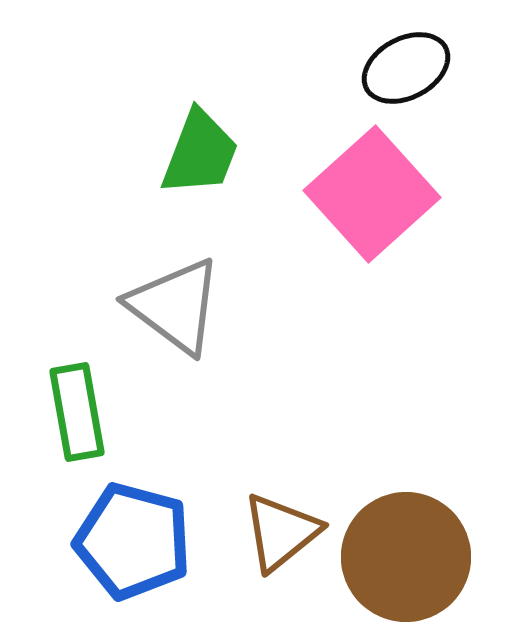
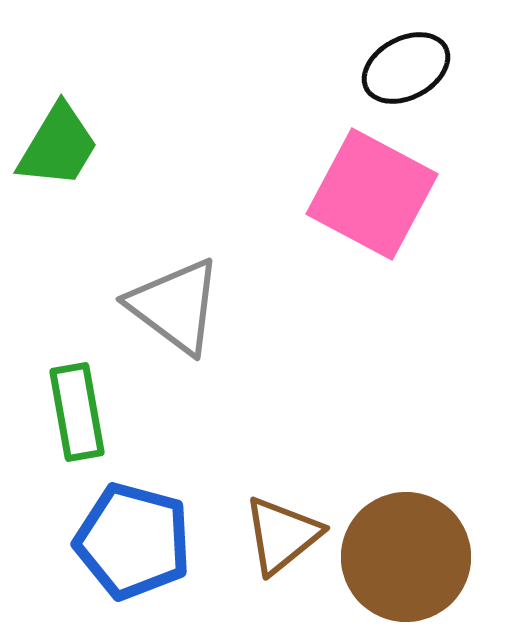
green trapezoid: moved 142 px left, 7 px up; rotated 10 degrees clockwise
pink square: rotated 20 degrees counterclockwise
brown triangle: moved 1 px right, 3 px down
